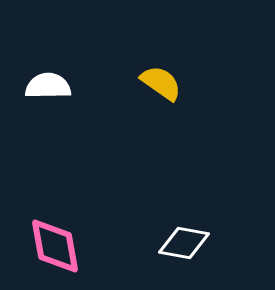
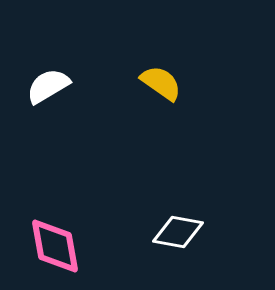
white semicircle: rotated 30 degrees counterclockwise
white diamond: moved 6 px left, 11 px up
